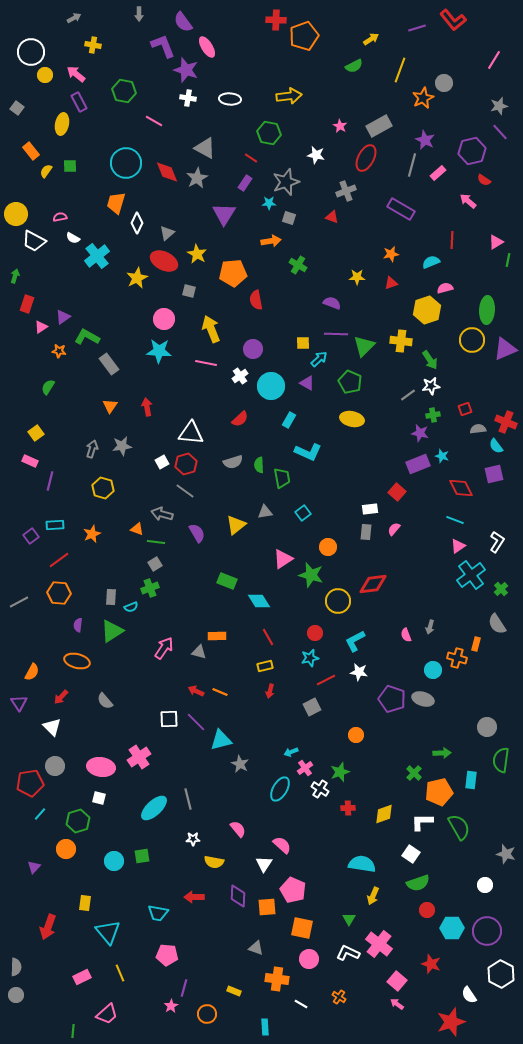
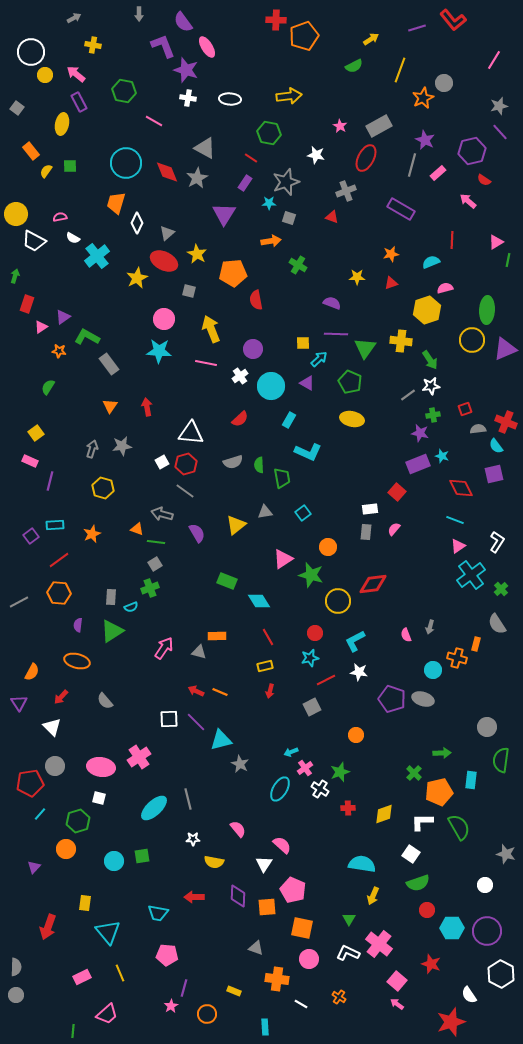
green triangle at (364, 346): moved 1 px right, 2 px down; rotated 10 degrees counterclockwise
